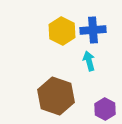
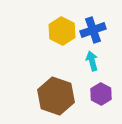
blue cross: rotated 15 degrees counterclockwise
cyan arrow: moved 3 px right
purple hexagon: moved 4 px left, 15 px up
